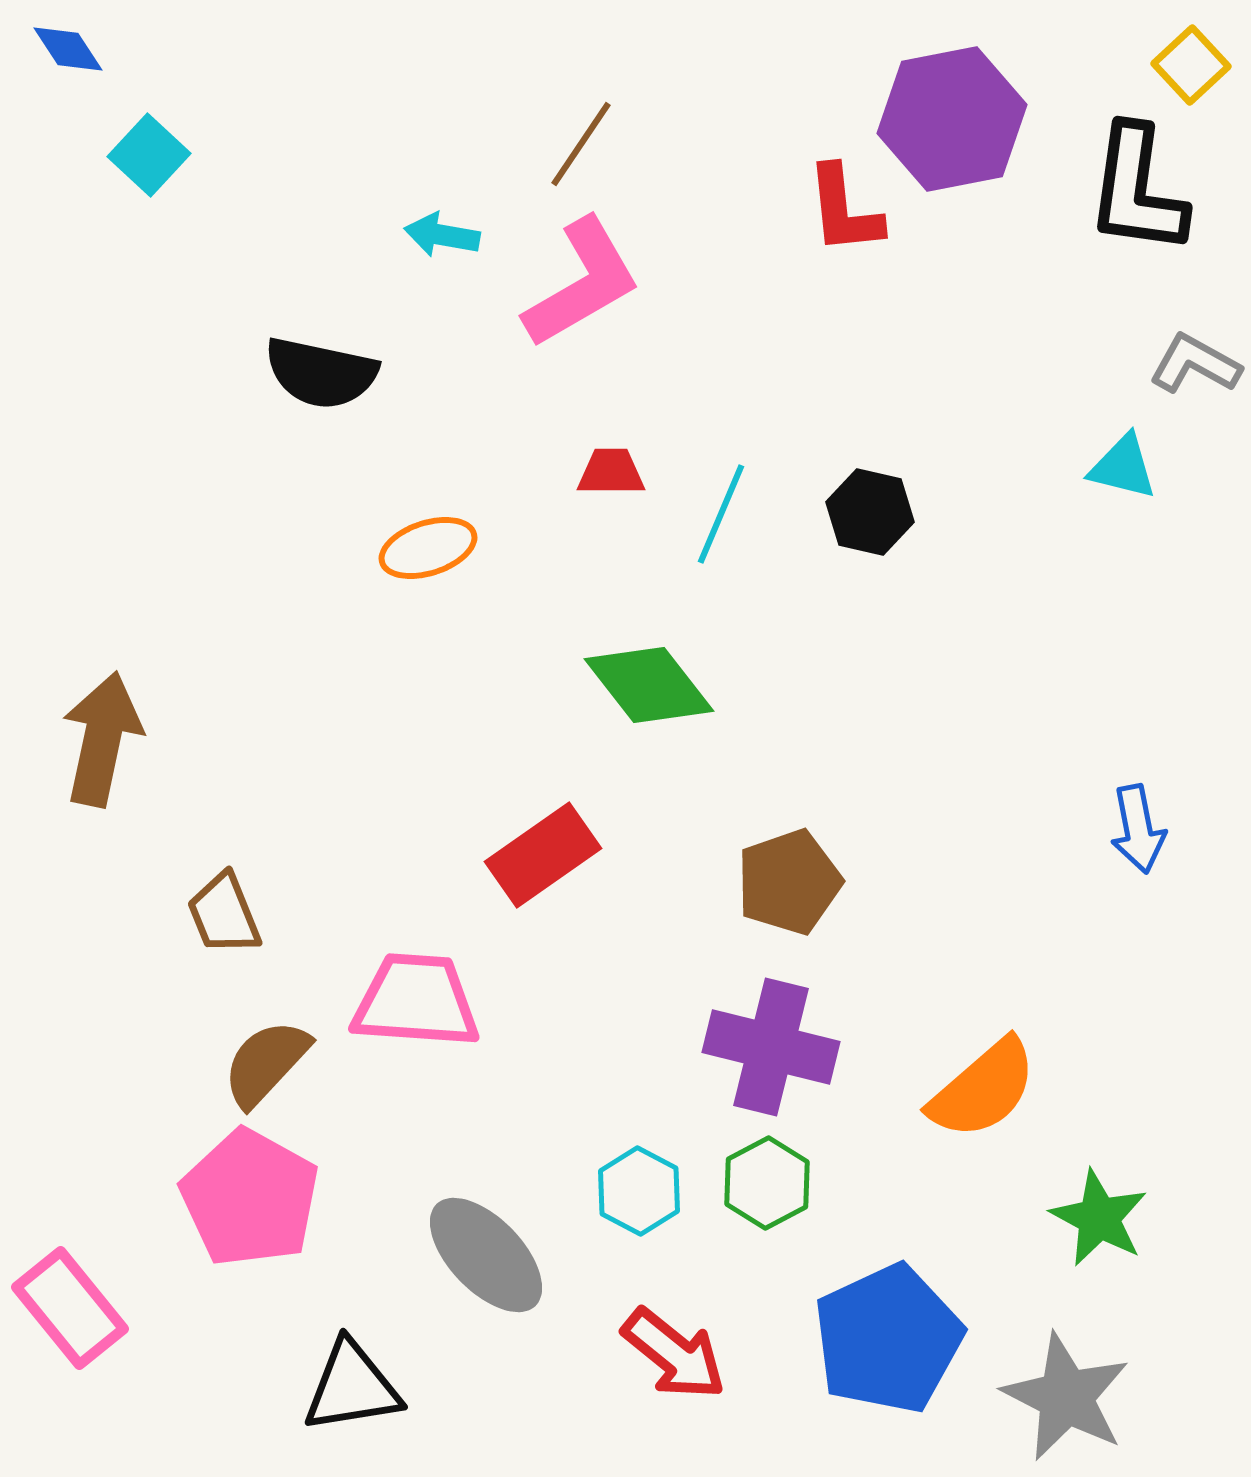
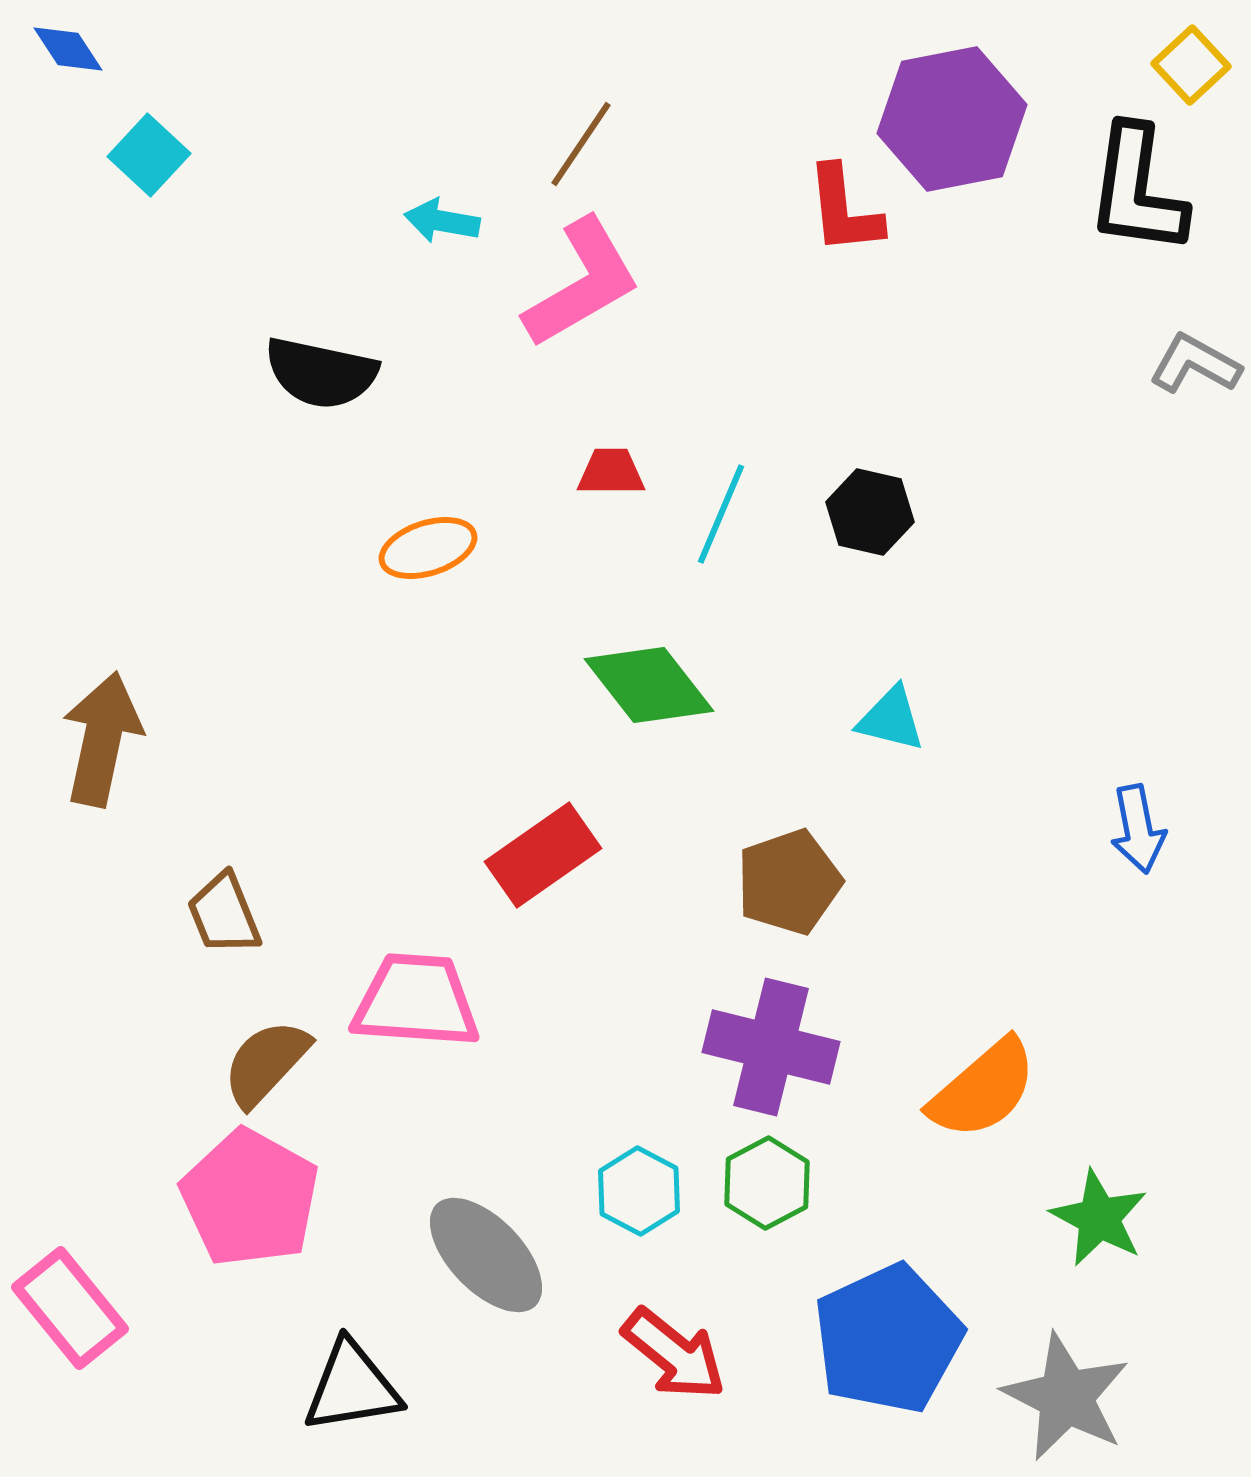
cyan arrow: moved 14 px up
cyan triangle: moved 232 px left, 252 px down
